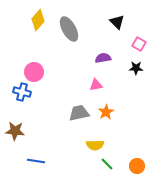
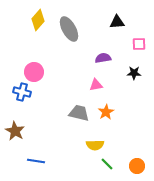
black triangle: rotated 49 degrees counterclockwise
pink square: rotated 32 degrees counterclockwise
black star: moved 2 px left, 5 px down
gray trapezoid: rotated 25 degrees clockwise
brown star: rotated 24 degrees clockwise
